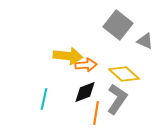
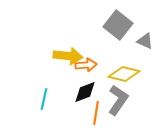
yellow diamond: rotated 28 degrees counterclockwise
gray L-shape: moved 1 px right, 1 px down
